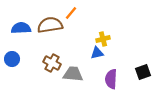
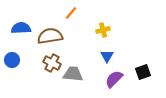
brown semicircle: moved 11 px down
yellow cross: moved 9 px up
blue triangle: moved 10 px right, 3 px down; rotated 48 degrees counterclockwise
blue circle: moved 1 px down
purple semicircle: moved 3 px right; rotated 42 degrees clockwise
